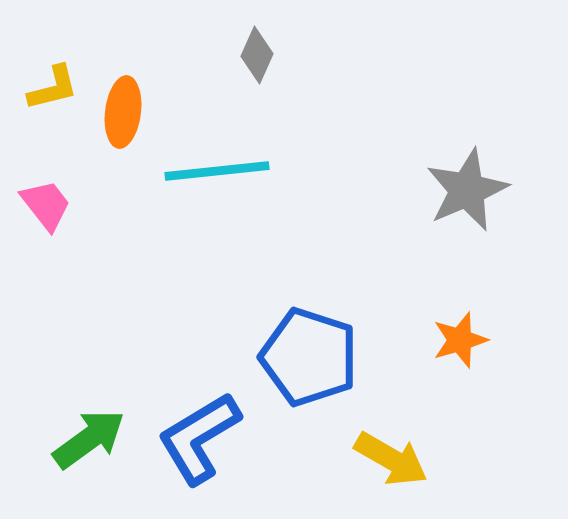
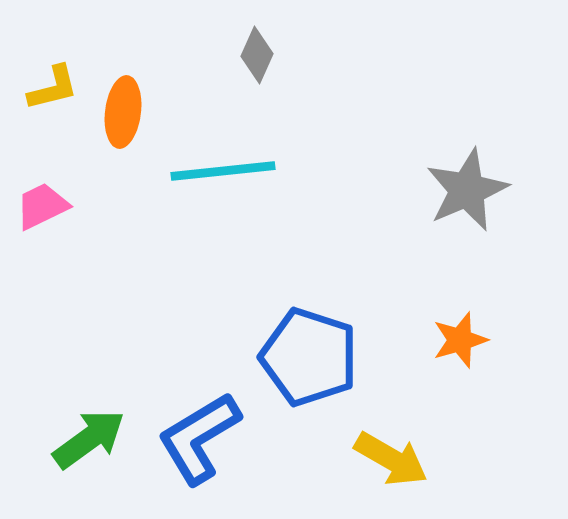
cyan line: moved 6 px right
pink trapezoid: moved 4 px left, 1 px down; rotated 78 degrees counterclockwise
